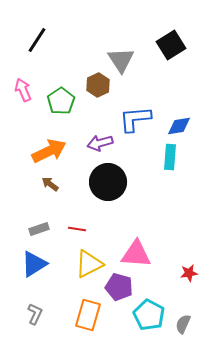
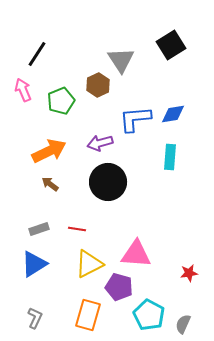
black line: moved 14 px down
green pentagon: rotated 12 degrees clockwise
blue diamond: moved 6 px left, 12 px up
gray L-shape: moved 4 px down
